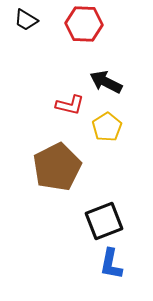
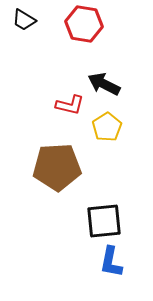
black trapezoid: moved 2 px left
red hexagon: rotated 6 degrees clockwise
black arrow: moved 2 px left, 2 px down
brown pentagon: rotated 24 degrees clockwise
black square: rotated 15 degrees clockwise
blue L-shape: moved 2 px up
